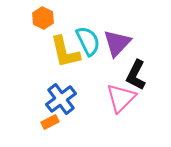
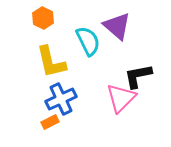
purple triangle: moved 17 px up; rotated 32 degrees counterclockwise
yellow L-shape: moved 14 px left, 10 px down
black L-shape: moved 2 px right, 1 px down; rotated 52 degrees clockwise
blue cross: rotated 12 degrees clockwise
